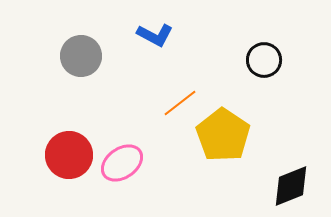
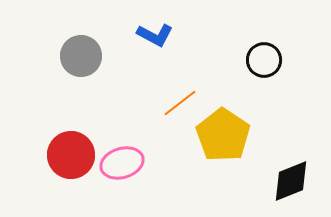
red circle: moved 2 px right
pink ellipse: rotated 18 degrees clockwise
black diamond: moved 5 px up
